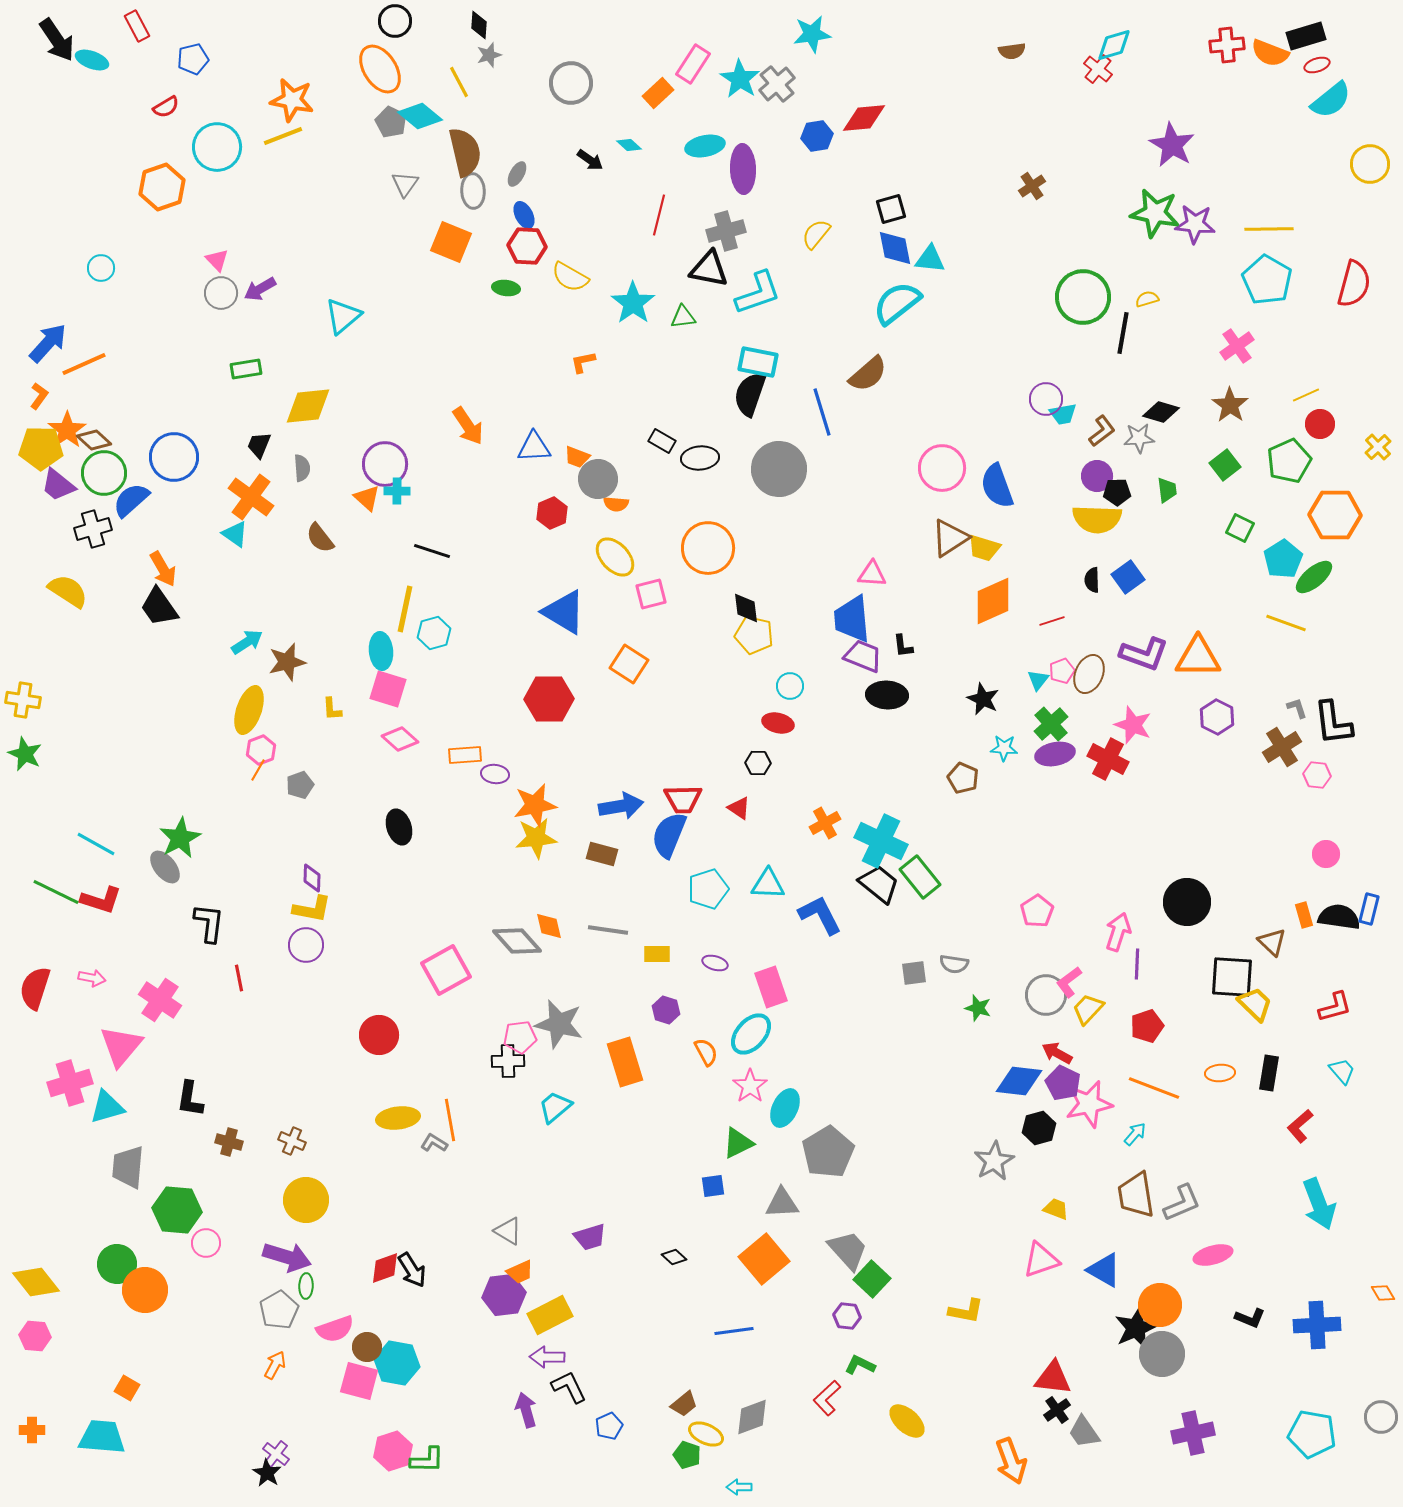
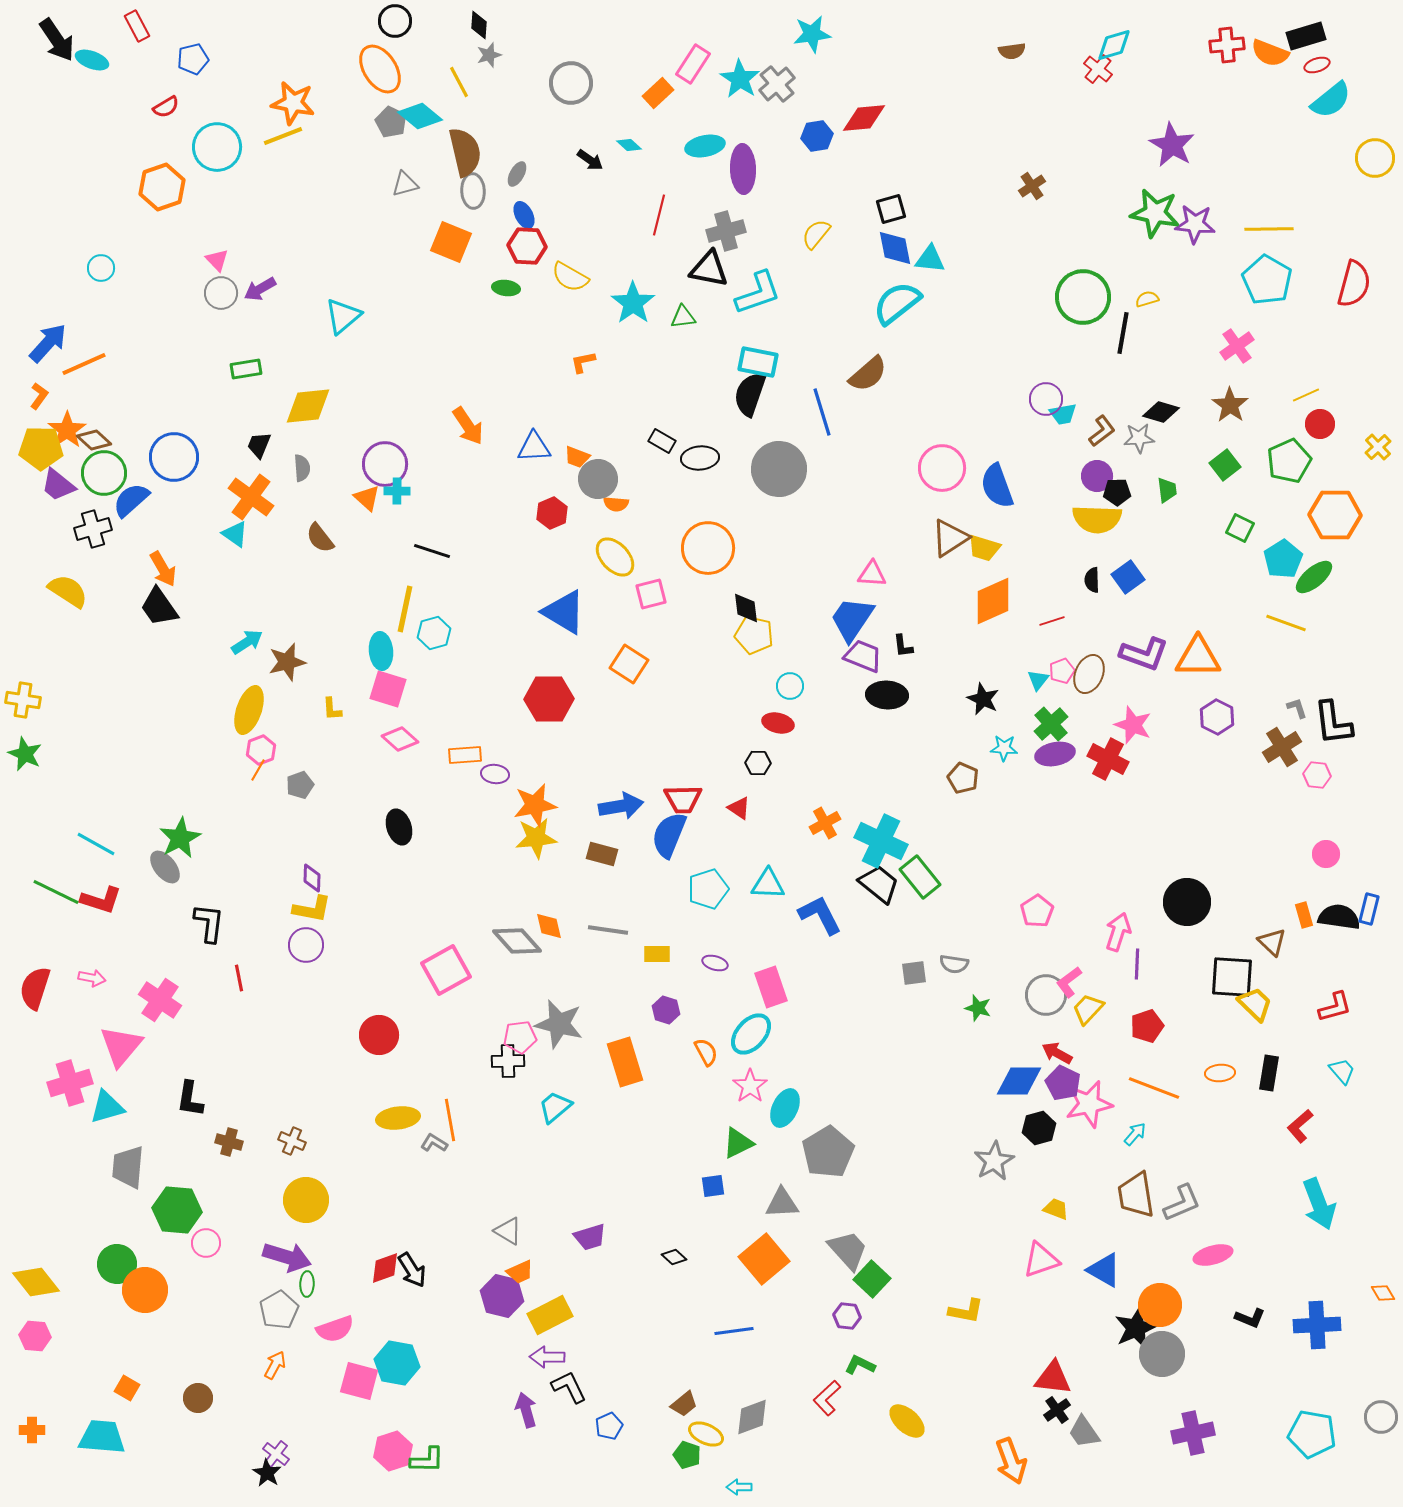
orange star at (292, 100): moved 1 px right, 3 px down
yellow circle at (1370, 164): moved 5 px right, 6 px up
gray triangle at (405, 184): rotated 40 degrees clockwise
blue trapezoid at (852, 619): rotated 39 degrees clockwise
blue diamond at (1019, 1081): rotated 6 degrees counterclockwise
green ellipse at (306, 1286): moved 1 px right, 2 px up
purple hexagon at (504, 1295): moved 2 px left, 1 px down; rotated 21 degrees clockwise
brown circle at (367, 1347): moved 169 px left, 51 px down
